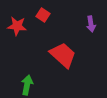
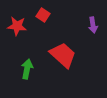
purple arrow: moved 2 px right, 1 px down
green arrow: moved 16 px up
